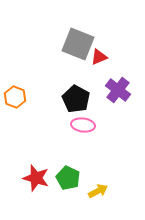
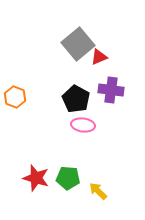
gray square: rotated 28 degrees clockwise
purple cross: moved 7 px left; rotated 30 degrees counterclockwise
green pentagon: rotated 20 degrees counterclockwise
yellow arrow: rotated 108 degrees counterclockwise
